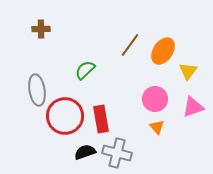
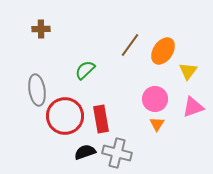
orange triangle: moved 3 px up; rotated 14 degrees clockwise
